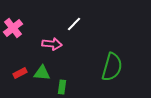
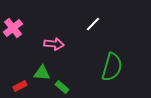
white line: moved 19 px right
pink arrow: moved 2 px right
red rectangle: moved 13 px down
green rectangle: rotated 56 degrees counterclockwise
